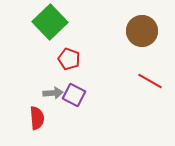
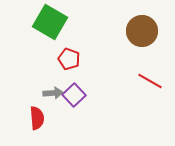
green square: rotated 16 degrees counterclockwise
purple square: rotated 20 degrees clockwise
